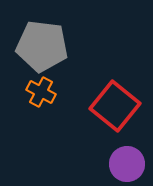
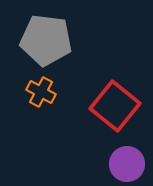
gray pentagon: moved 4 px right, 6 px up
